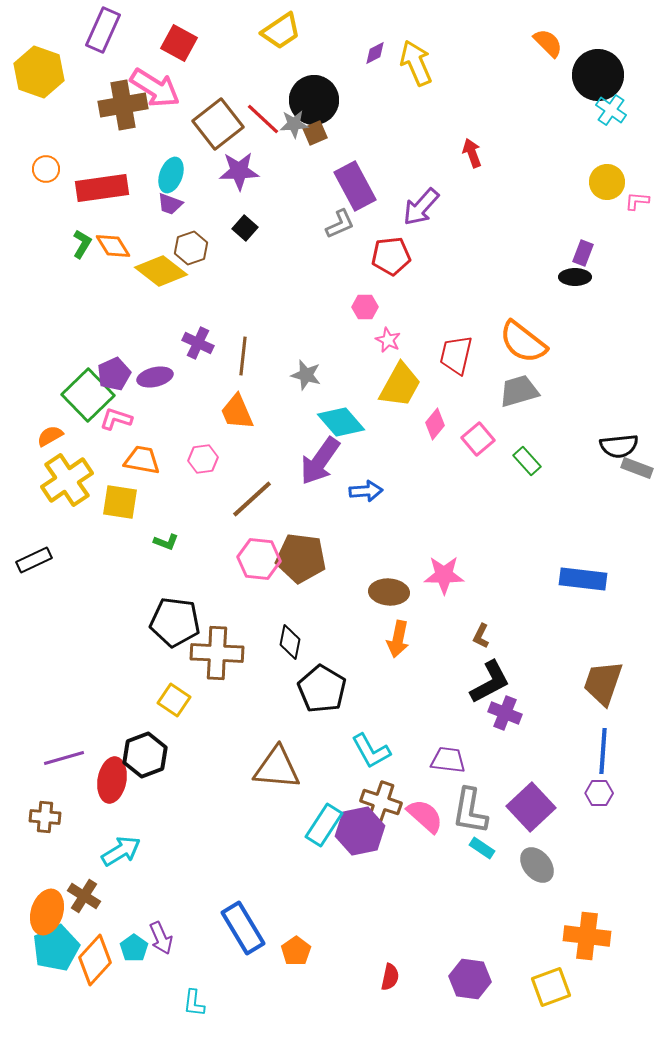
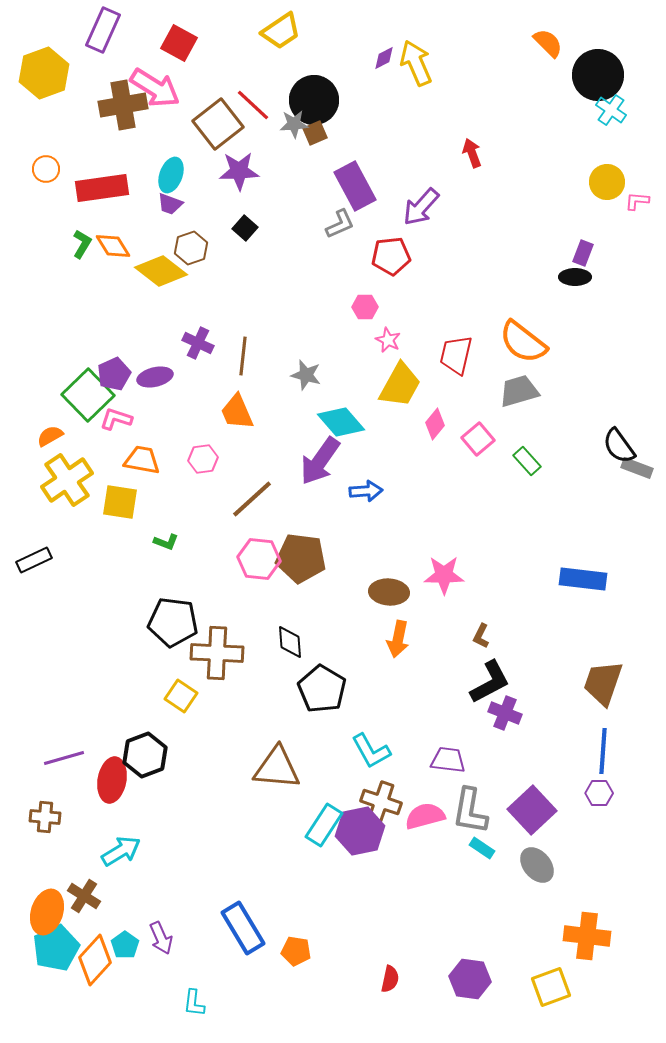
purple diamond at (375, 53): moved 9 px right, 5 px down
yellow hexagon at (39, 72): moved 5 px right, 1 px down; rotated 21 degrees clockwise
red line at (263, 119): moved 10 px left, 14 px up
black semicircle at (619, 446): rotated 60 degrees clockwise
black pentagon at (175, 622): moved 2 px left
black diamond at (290, 642): rotated 16 degrees counterclockwise
yellow square at (174, 700): moved 7 px right, 4 px up
purple square at (531, 807): moved 1 px right, 3 px down
pink semicircle at (425, 816): rotated 57 degrees counterclockwise
cyan pentagon at (134, 948): moved 9 px left, 3 px up
orange pentagon at (296, 951): rotated 28 degrees counterclockwise
red semicircle at (390, 977): moved 2 px down
